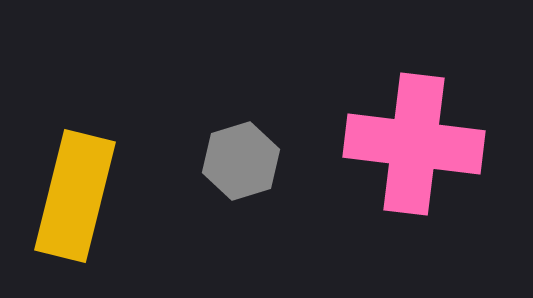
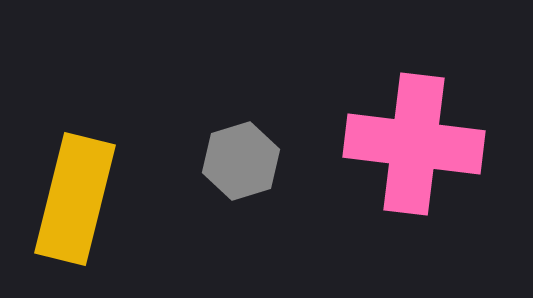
yellow rectangle: moved 3 px down
